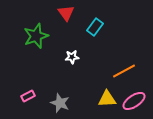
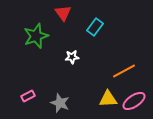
red triangle: moved 3 px left
yellow triangle: moved 1 px right
